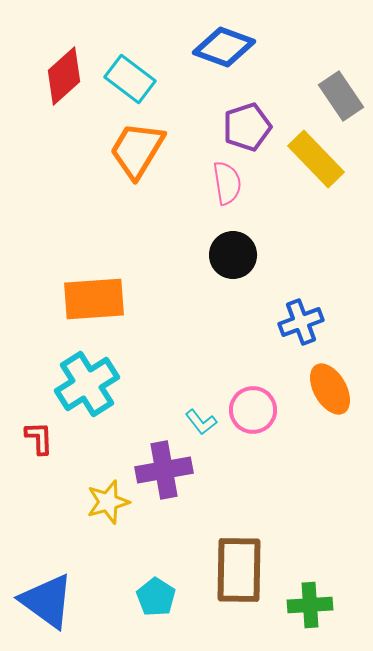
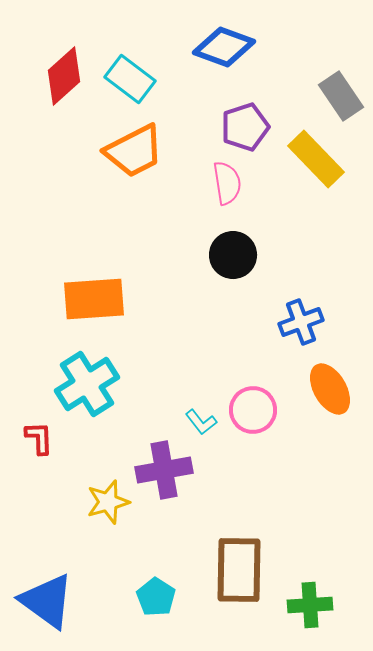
purple pentagon: moved 2 px left
orange trapezoid: moved 3 px left, 1 px down; rotated 148 degrees counterclockwise
